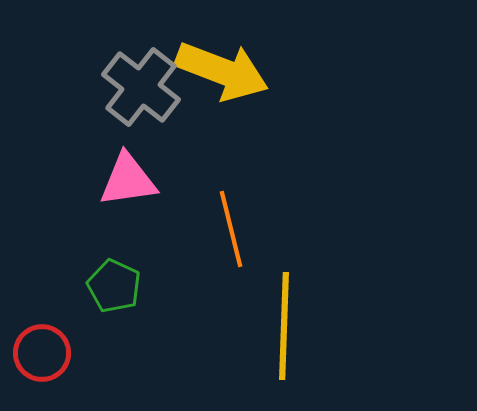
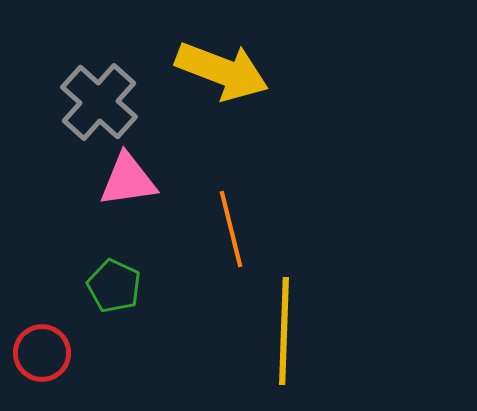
gray cross: moved 42 px left, 15 px down; rotated 4 degrees clockwise
yellow line: moved 5 px down
